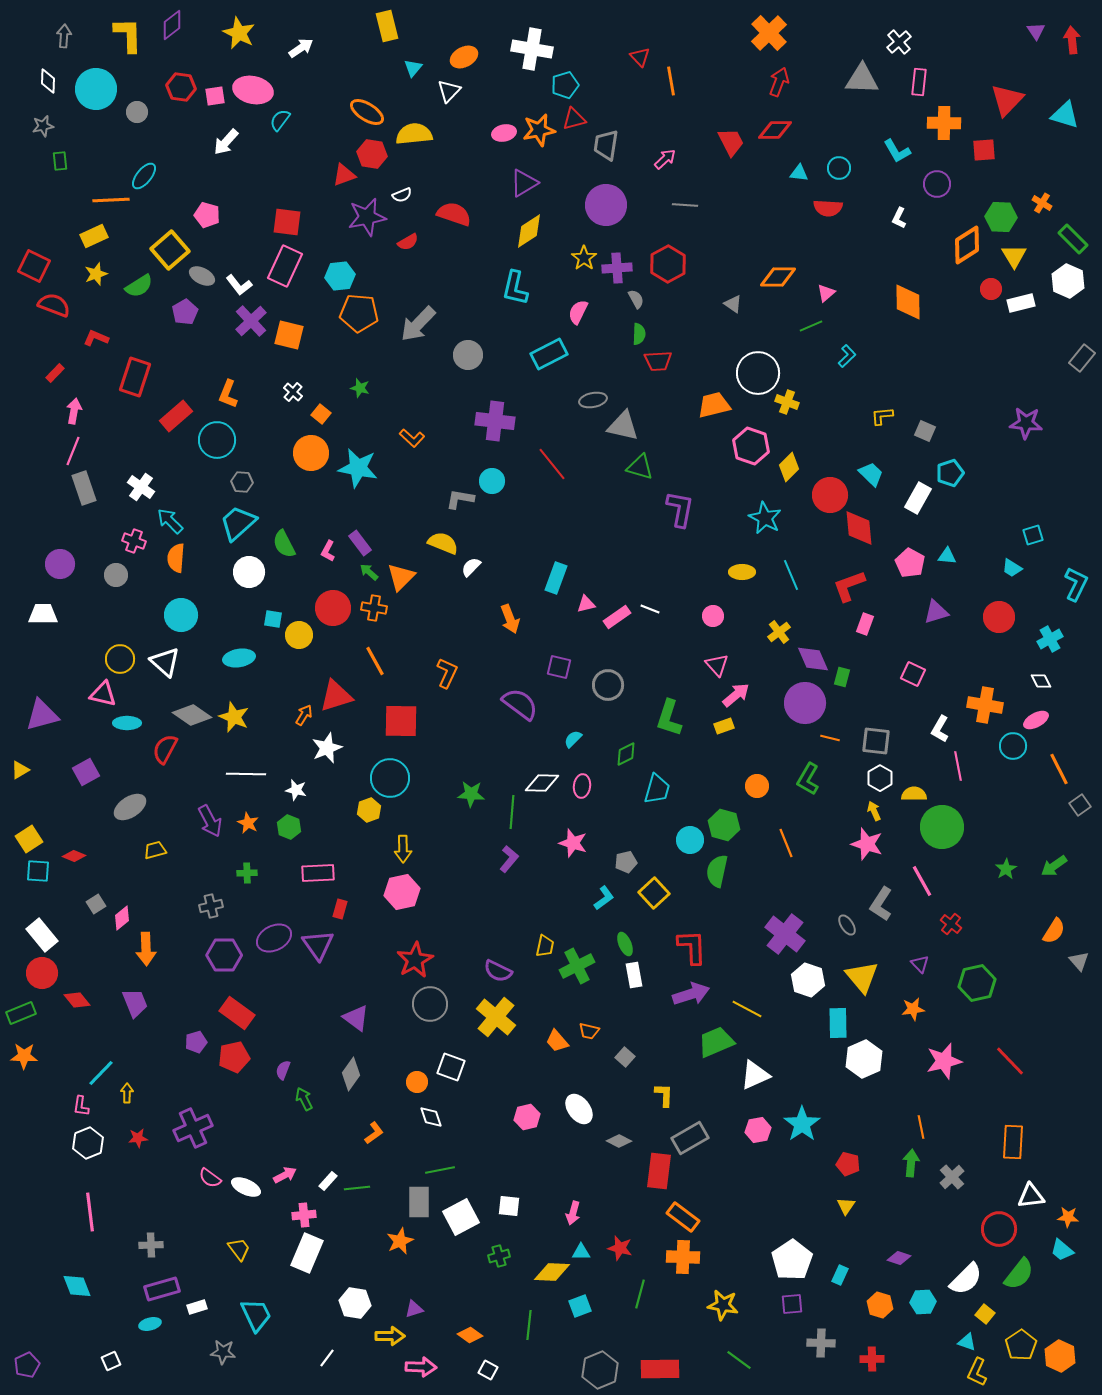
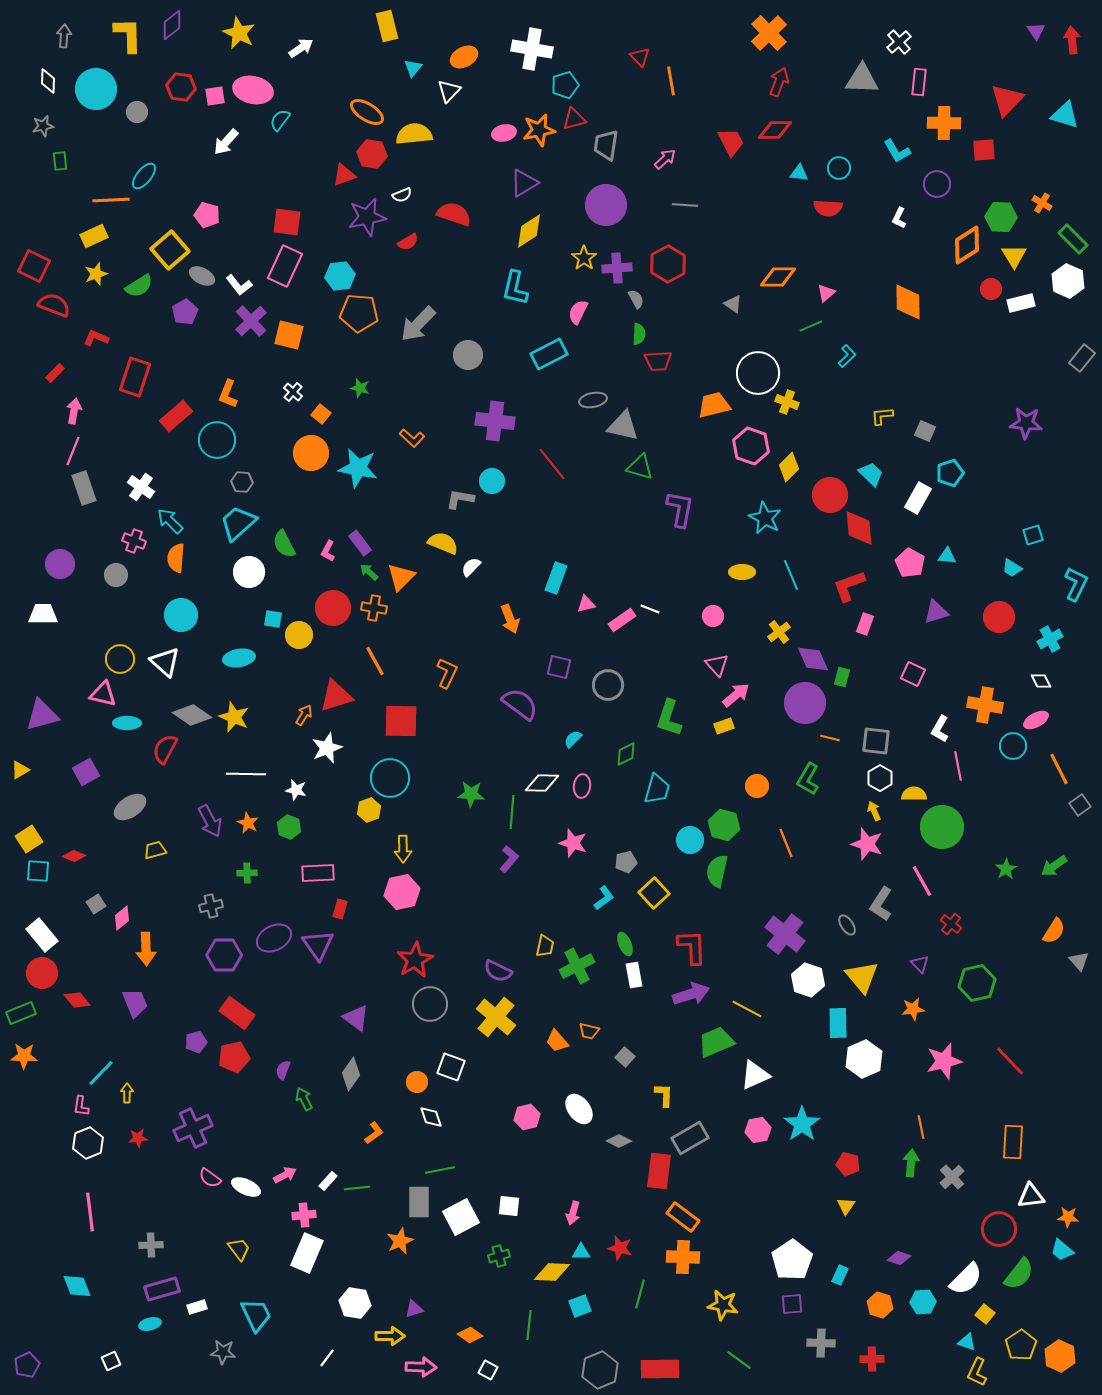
pink rectangle at (617, 617): moved 5 px right, 3 px down
